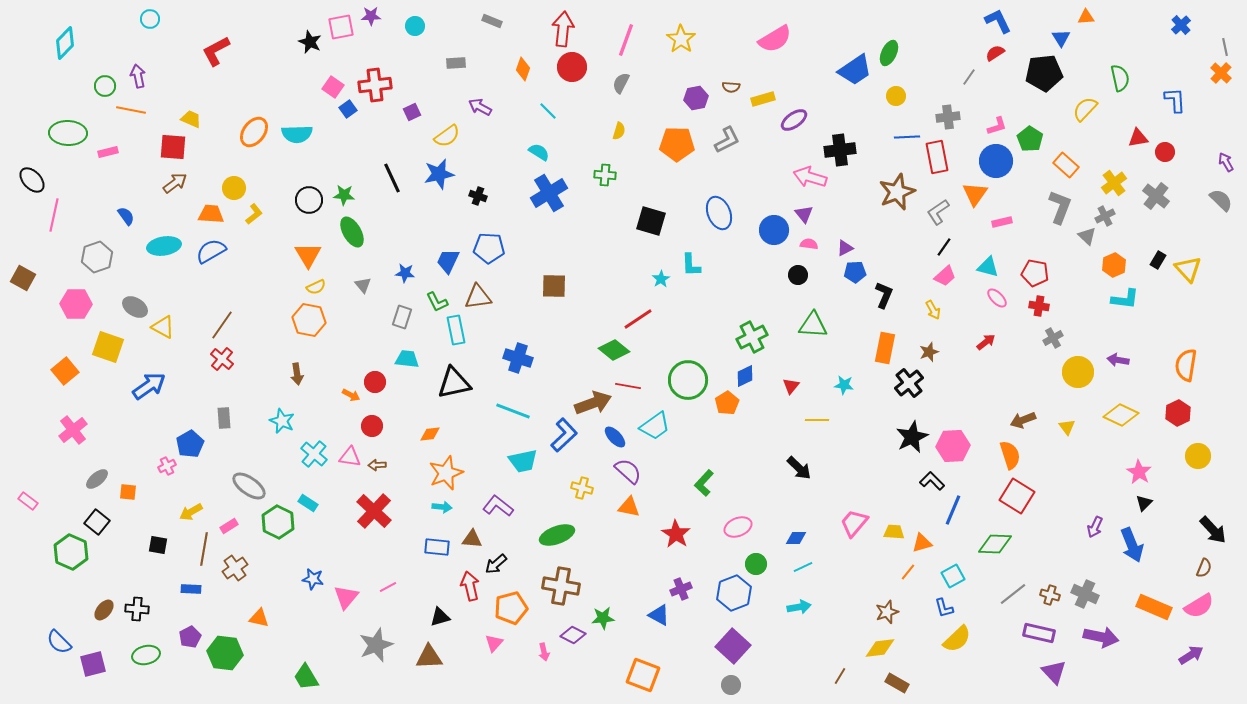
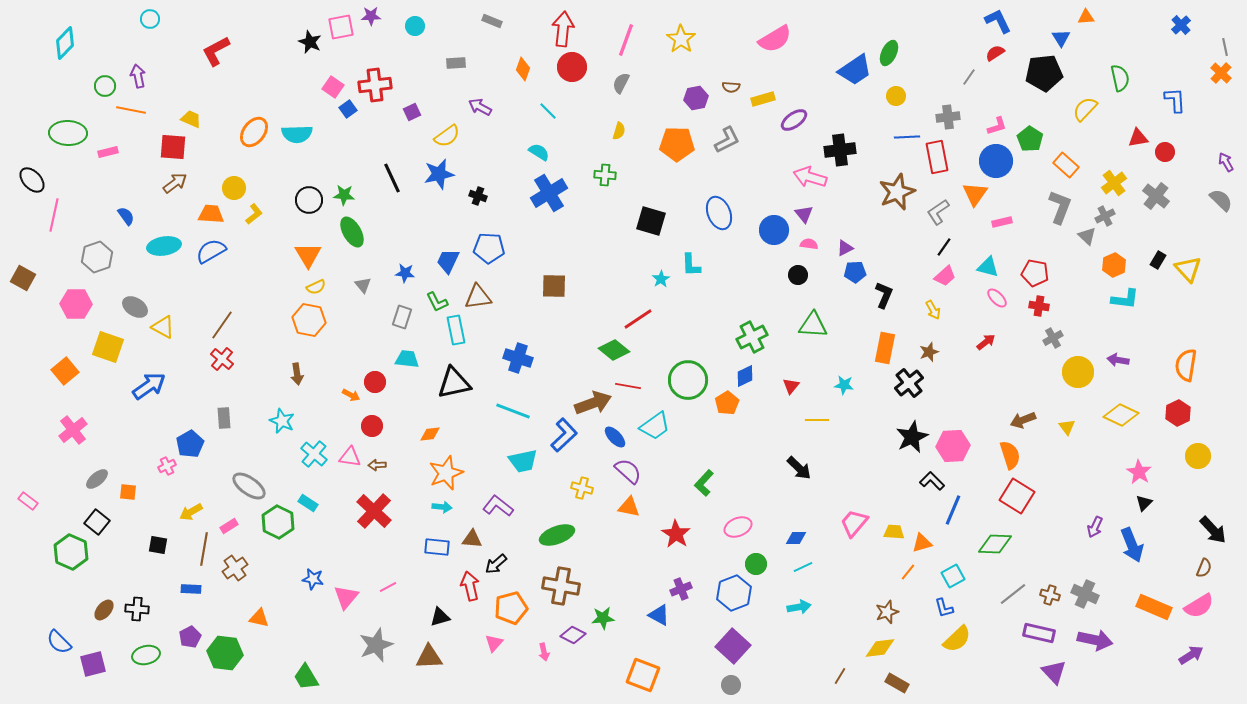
purple arrow at (1101, 637): moved 6 px left, 3 px down
